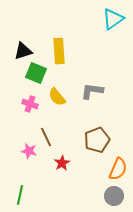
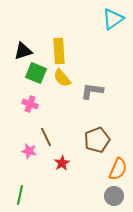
yellow semicircle: moved 5 px right, 19 px up
